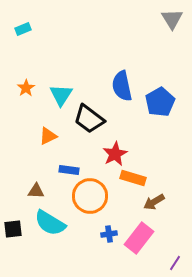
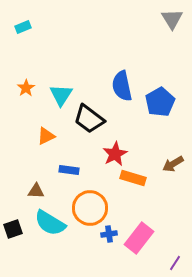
cyan rectangle: moved 2 px up
orange triangle: moved 2 px left
orange circle: moved 12 px down
brown arrow: moved 19 px right, 38 px up
black square: rotated 12 degrees counterclockwise
